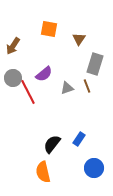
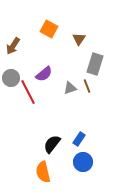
orange square: rotated 18 degrees clockwise
gray circle: moved 2 px left
gray triangle: moved 3 px right
blue circle: moved 11 px left, 6 px up
